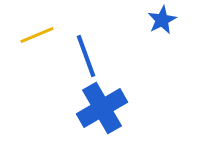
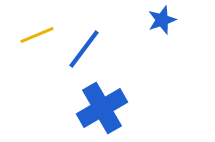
blue star: rotated 8 degrees clockwise
blue line: moved 2 px left, 7 px up; rotated 57 degrees clockwise
